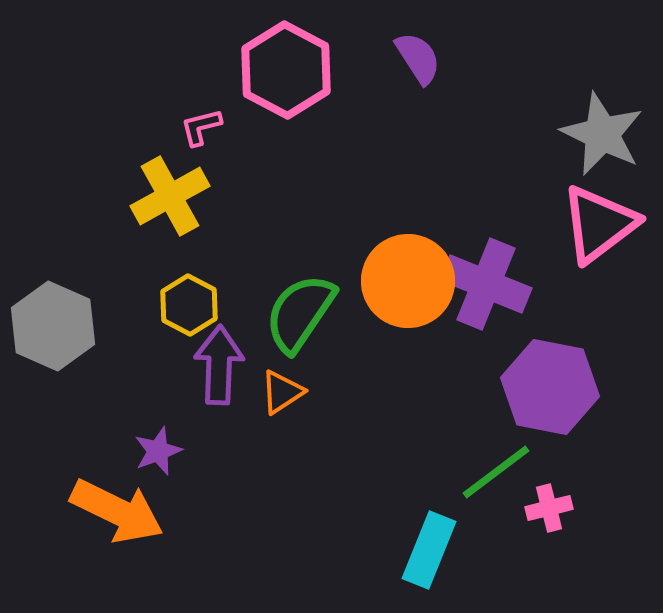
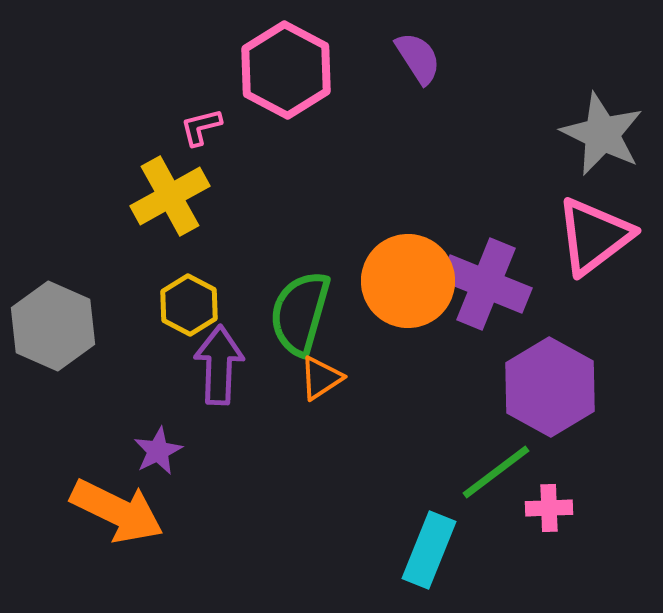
pink triangle: moved 5 px left, 12 px down
green semicircle: rotated 18 degrees counterclockwise
purple hexagon: rotated 18 degrees clockwise
orange triangle: moved 39 px right, 14 px up
purple star: rotated 6 degrees counterclockwise
pink cross: rotated 12 degrees clockwise
